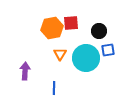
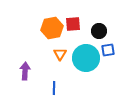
red square: moved 2 px right, 1 px down
